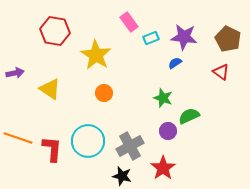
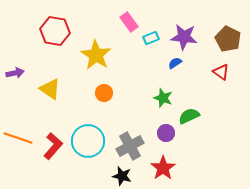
purple circle: moved 2 px left, 2 px down
red L-shape: moved 1 px right, 3 px up; rotated 36 degrees clockwise
